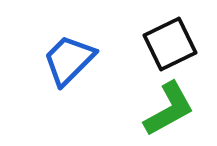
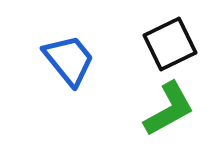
blue trapezoid: rotated 96 degrees clockwise
